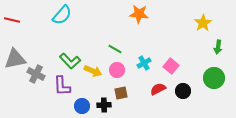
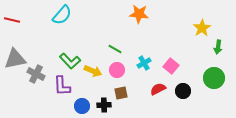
yellow star: moved 1 px left, 5 px down
